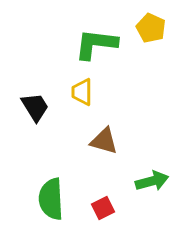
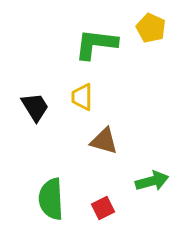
yellow trapezoid: moved 5 px down
